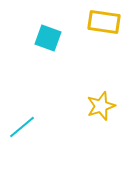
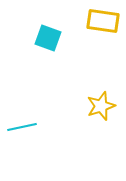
yellow rectangle: moved 1 px left, 1 px up
cyan line: rotated 28 degrees clockwise
